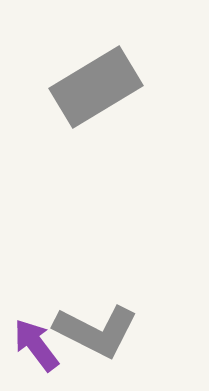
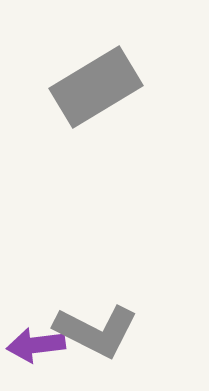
purple arrow: rotated 60 degrees counterclockwise
